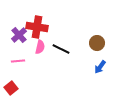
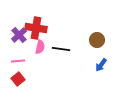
red cross: moved 1 px left, 1 px down
brown circle: moved 3 px up
black line: rotated 18 degrees counterclockwise
blue arrow: moved 1 px right, 2 px up
red square: moved 7 px right, 9 px up
